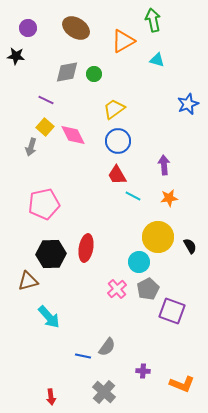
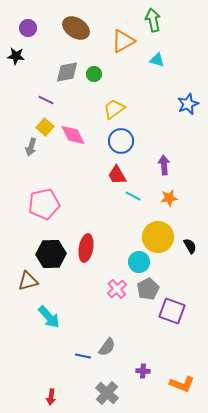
blue circle: moved 3 px right
gray cross: moved 3 px right, 1 px down
red arrow: rotated 14 degrees clockwise
